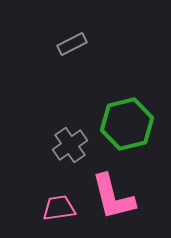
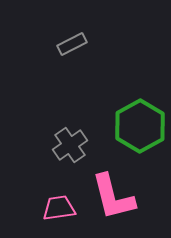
green hexagon: moved 13 px right, 2 px down; rotated 15 degrees counterclockwise
